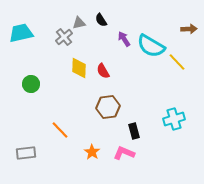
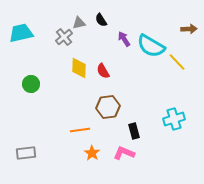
orange line: moved 20 px right; rotated 54 degrees counterclockwise
orange star: moved 1 px down
